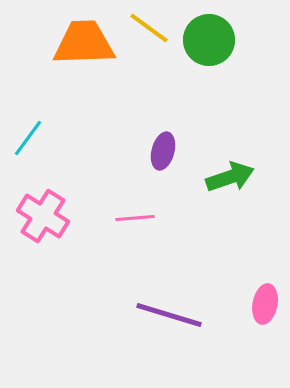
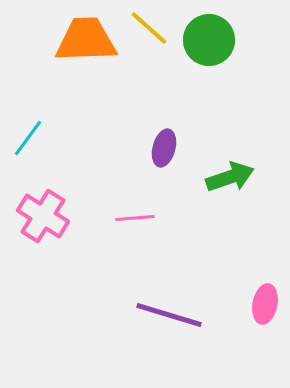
yellow line: rotated 6 degrees clockwise
orange trapezoid: moved 2 px right, 3 px up
purple ellipse: moved 1 px right, 3 px up
